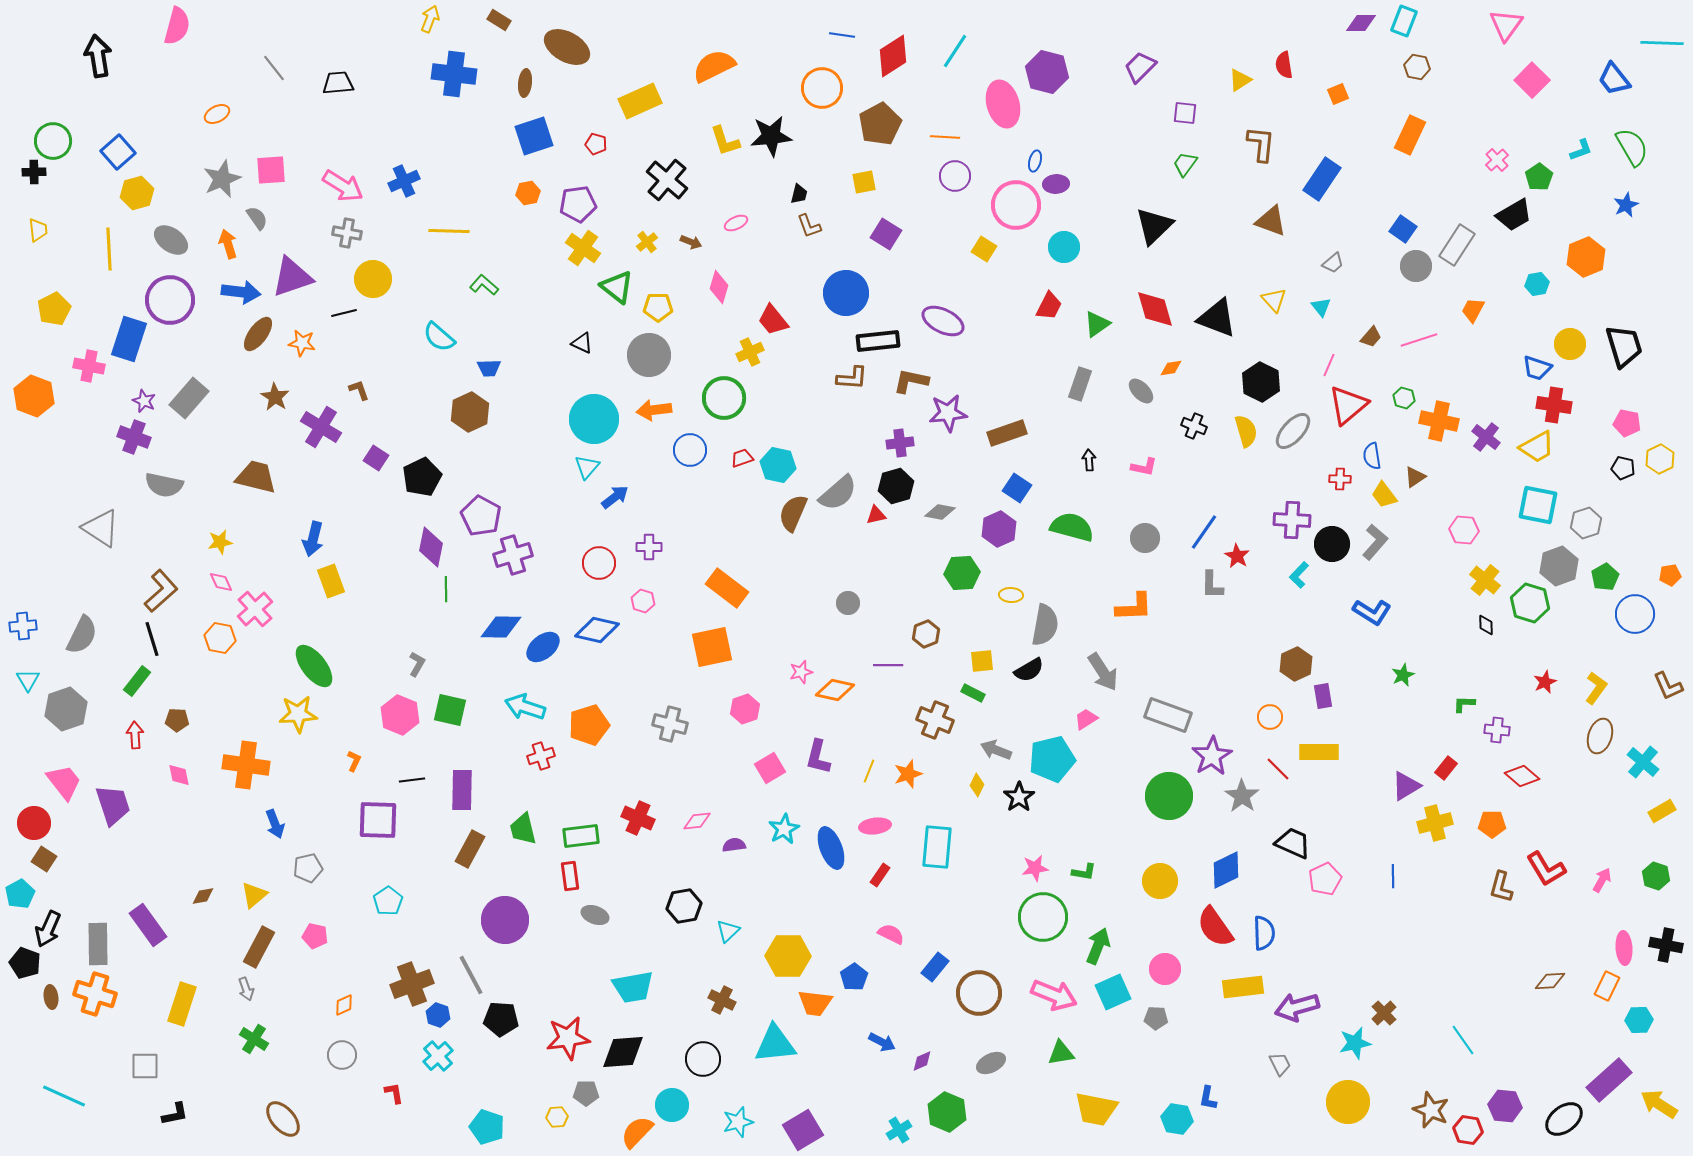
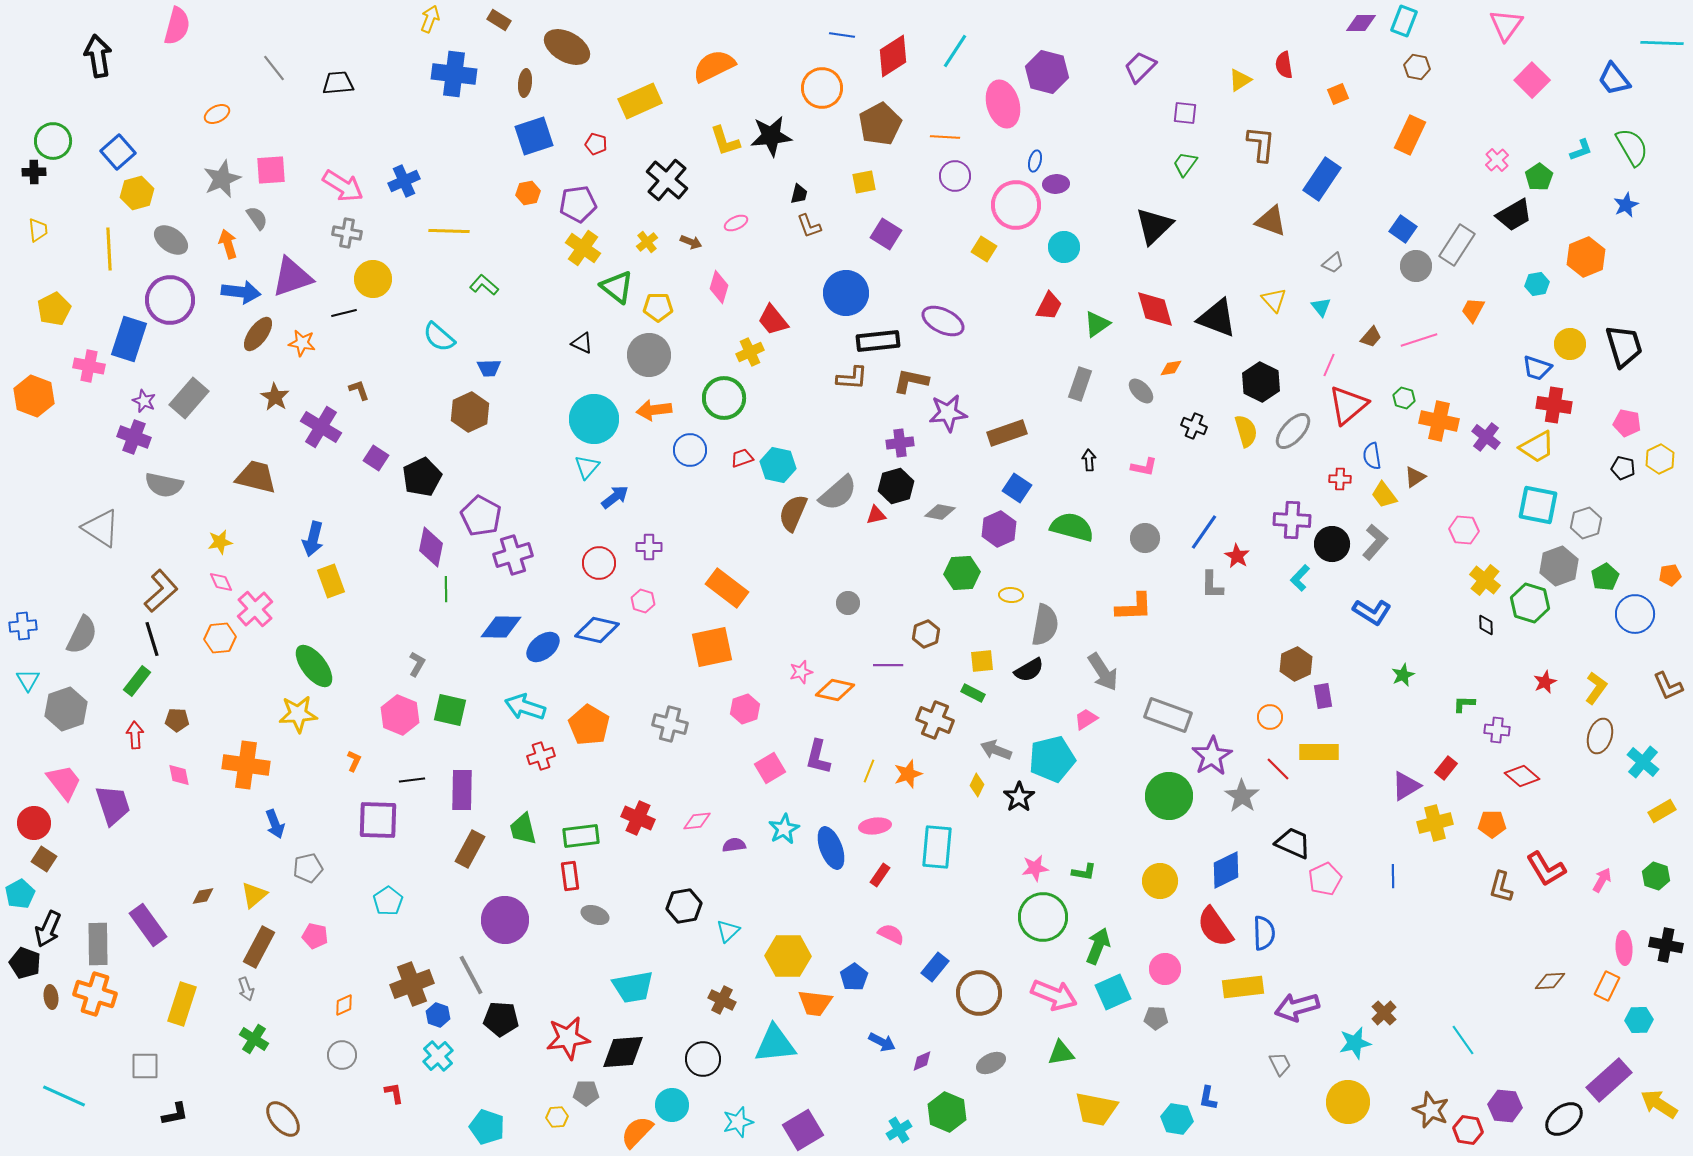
cyan L-shape at (1299, 575): moved 1 px right, 3 px down
orange hexagon at (220, 638): rotated 16 degrees counterclockwise
orange pentagon at (589, 725): rotated 24 degrees counterclockwise
